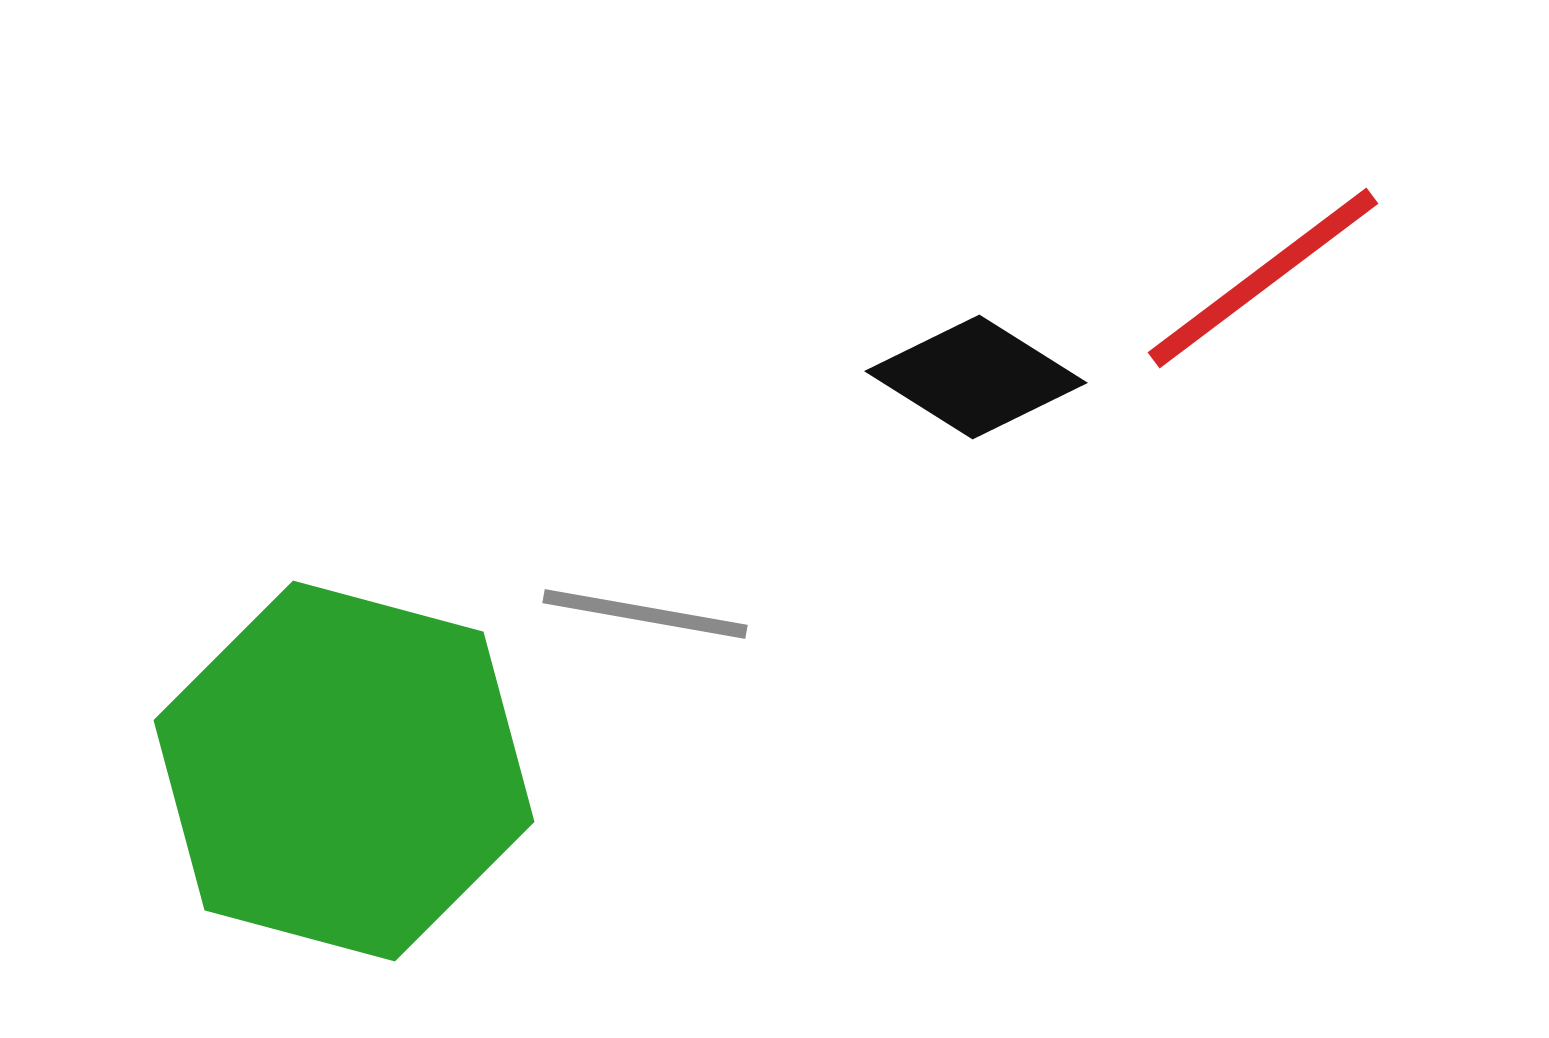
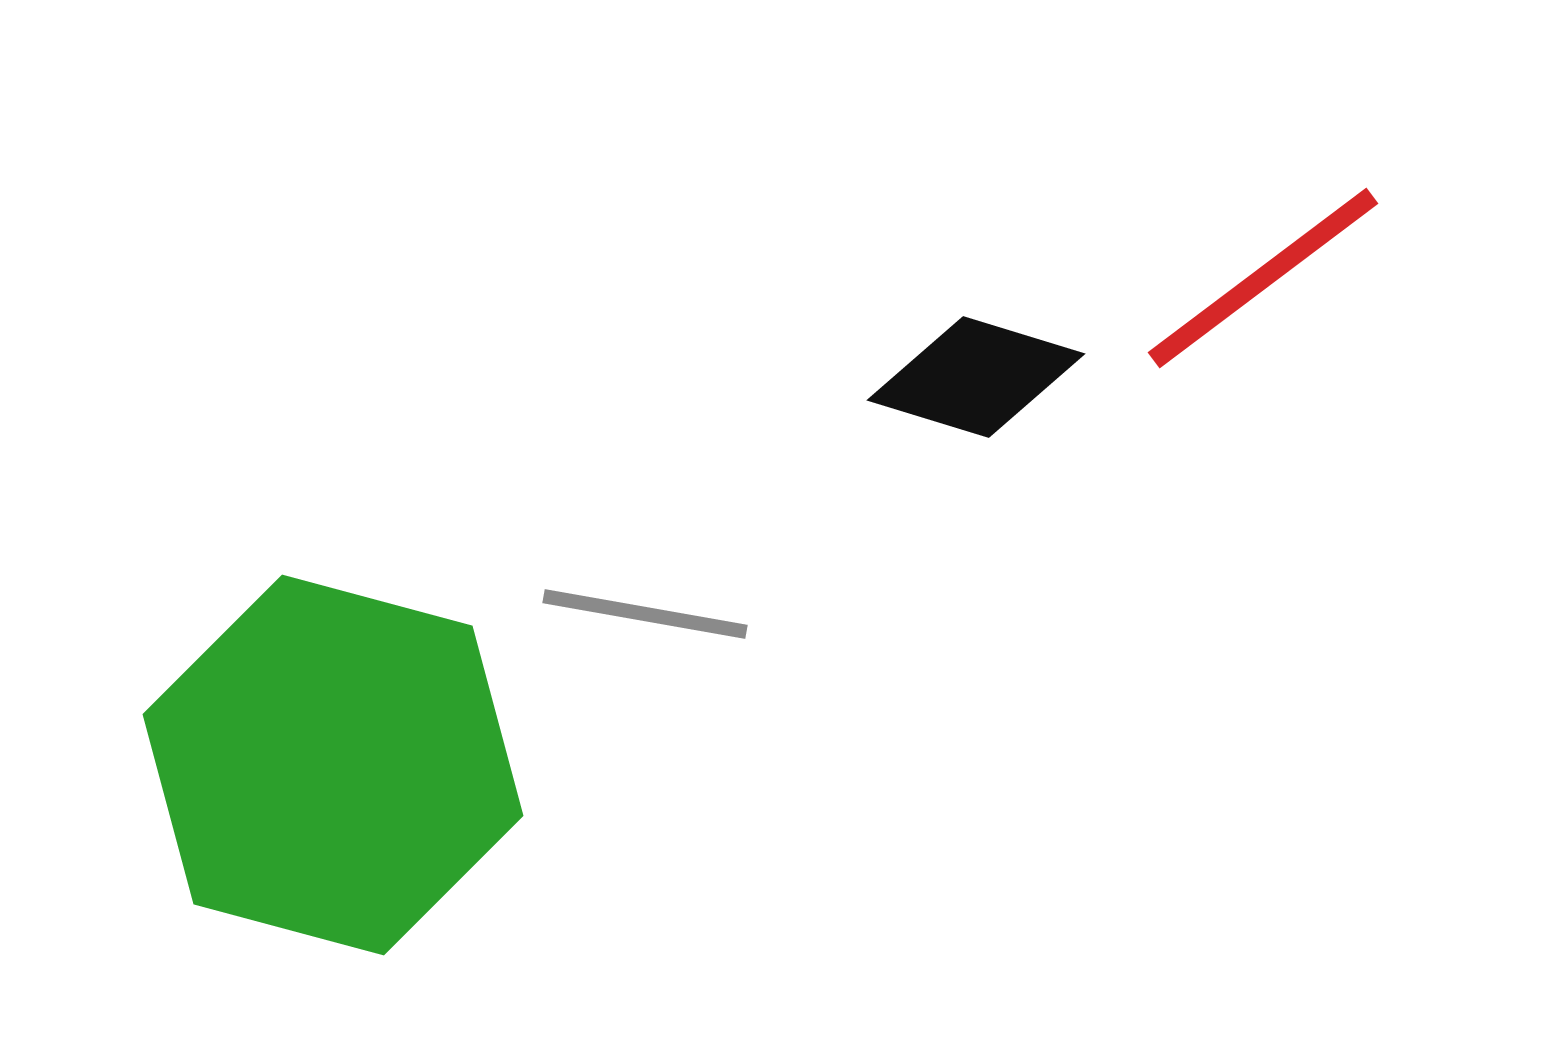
black diamond: rotated 15 degrees counterclockwise
green hexagon: moved 11 px left, 6 px up
